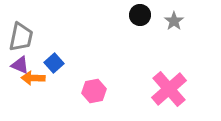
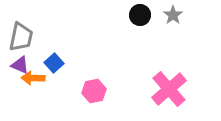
gray star: moved 1 px left, 6 px up
